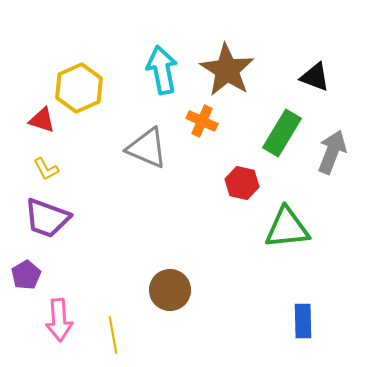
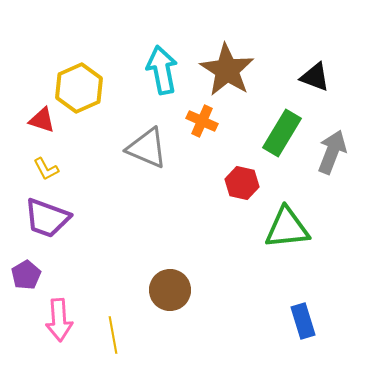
blue rectangle: rotated 16 degrees counterclockwise
